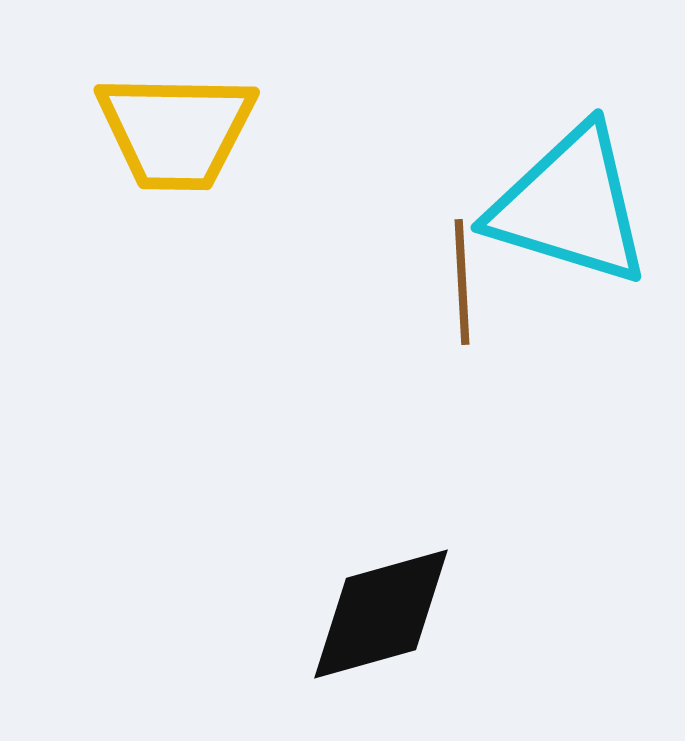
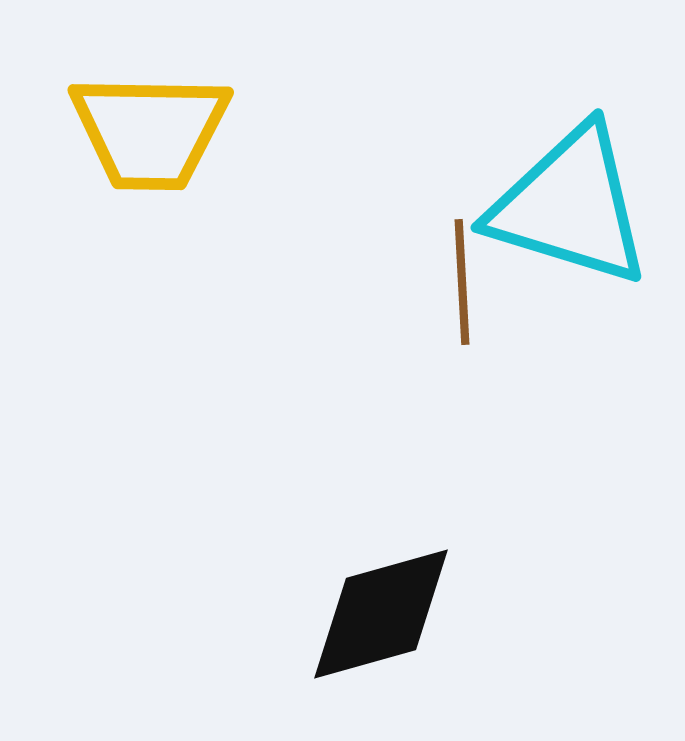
yellow trapezoid: moved 26 px left
